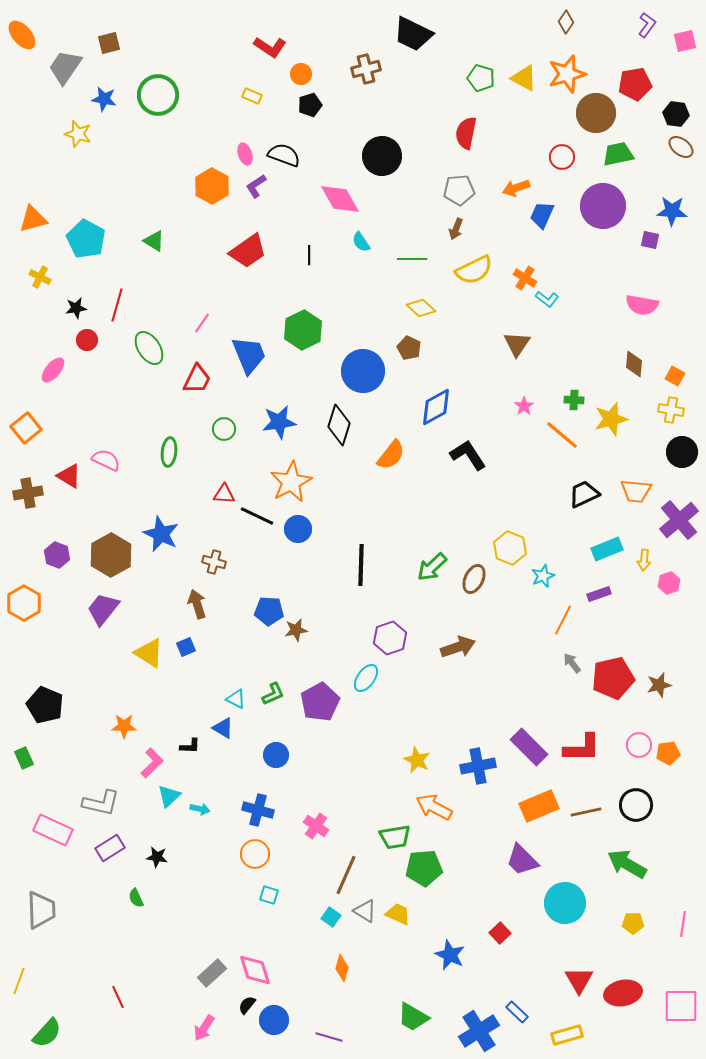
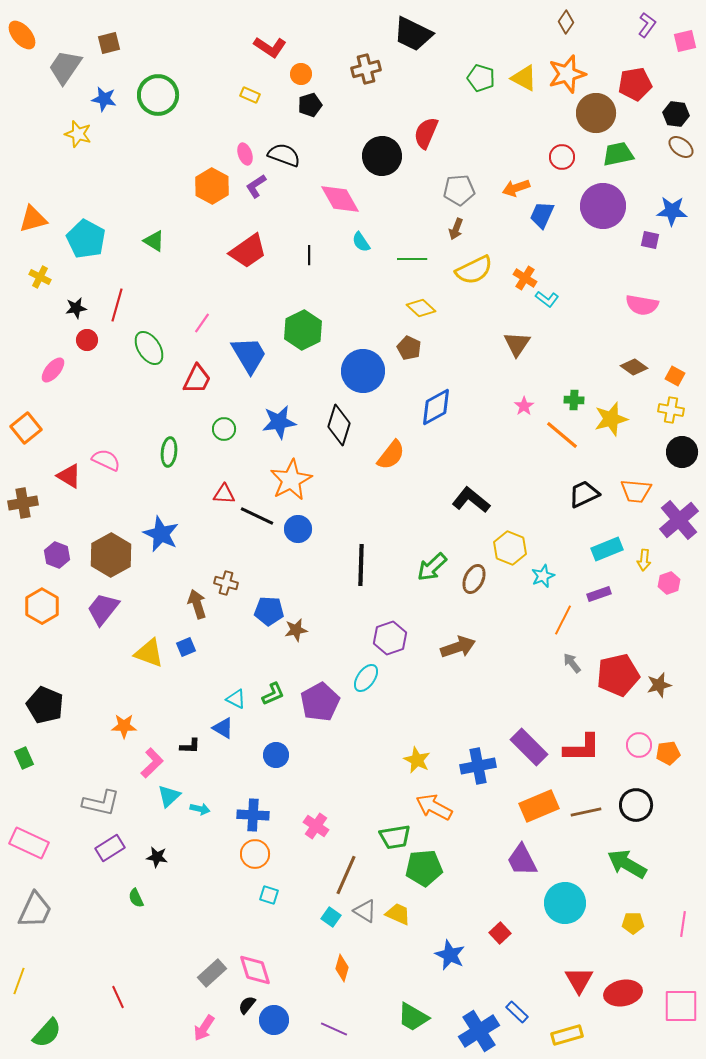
yellow rectangle at (252, 96): moved 2 px left, 1 px up
red semicircle at (466, 133): moved 40 px left; rotated 12 degrees clockwise
blue trapezoid at (249, 355): rotated 9 degrees counterclockwise
brown diamond at (634, 364): moved 3 px down; rotated 60 degrees counterclockwise
black L-shape at (468, 455): moved 3 px right, 45 px down; rotated 18 degrees counterclockwise
orange star at (291, 482): moved 2 px up
brown cross at (28, 493): moved 5 px left, 10 px down
brown cross at (214, 562): moved 12 px right, 21 px down
orange hexagon at (24, 603): moved 18 px right, 3 px down
yellow triangle at (149, 653): rotated 12 degrees counterclockwise
red pentagon at (613, 678): moved 5 px right, 3 px up
blue cross at (258, 810): moved 5 px left, 5 px down; rotated 12 degrees counterclockwise
pink rectangle at (53, 830): moved 24 px left, 13 px down
purple trapezoid at (522, 860): rotated 18 degrees clockwise
gray trapezoid at (41, 910): moved 6 px left; rotated 27 degrees clockwise
purple line at (329, 1037): moved 5 px right, 8 px up; rotated 8 degrees clockwise
